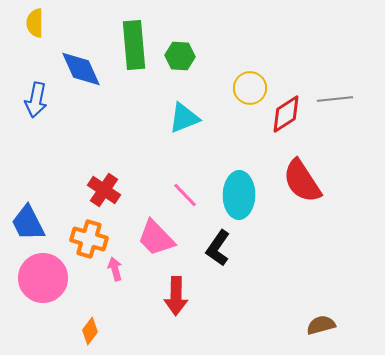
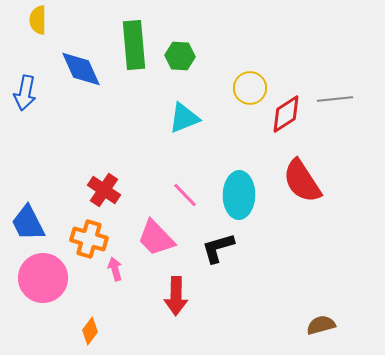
yellow semicircle: moved 3 px right, 3 px up
blue arrow: moved 11 px left, 7 px up
black L-shape: rotated 39 degrees clockwise
